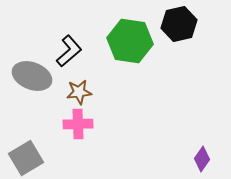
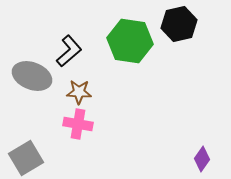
brown star: rotated 10 degrees clockwise
pink cross: rotated 12 degrees clockwise
